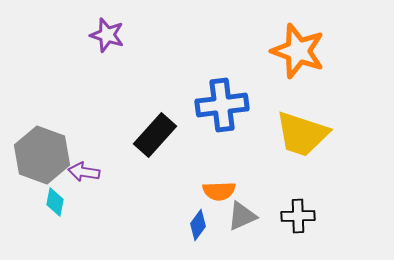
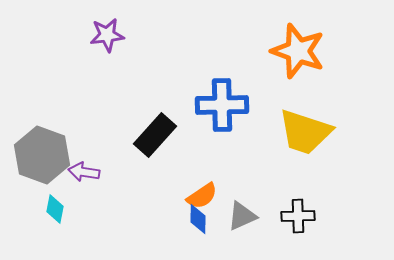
purple star: rotated 24 degrees counterclockwise
blue cross: rotated 6 degrees clockwise
yellow trapezoid: moved 3 px right, 2 px up
orange semicircle: moved 17 px left, 5 px down; rotated 32 degrees counterclockwise
cyan diamond: moved 7 px down
blue diamond: moved 6 px up; rotated 36 degrees counterclockwise
